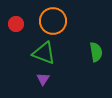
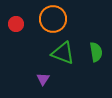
orange circle: moved 2 px up
green triangle: moved 19 px right
